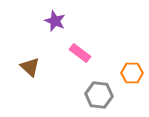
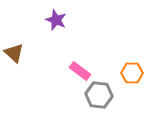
purple star: moved 1 px right, 1 px up
pink rectangle: moved 18 px down
brown triangle: moved 16 px left, 14 px up
